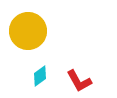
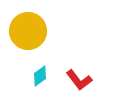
red L-shape: moved 1 px up; rotated 8 degrees counterclockwise
